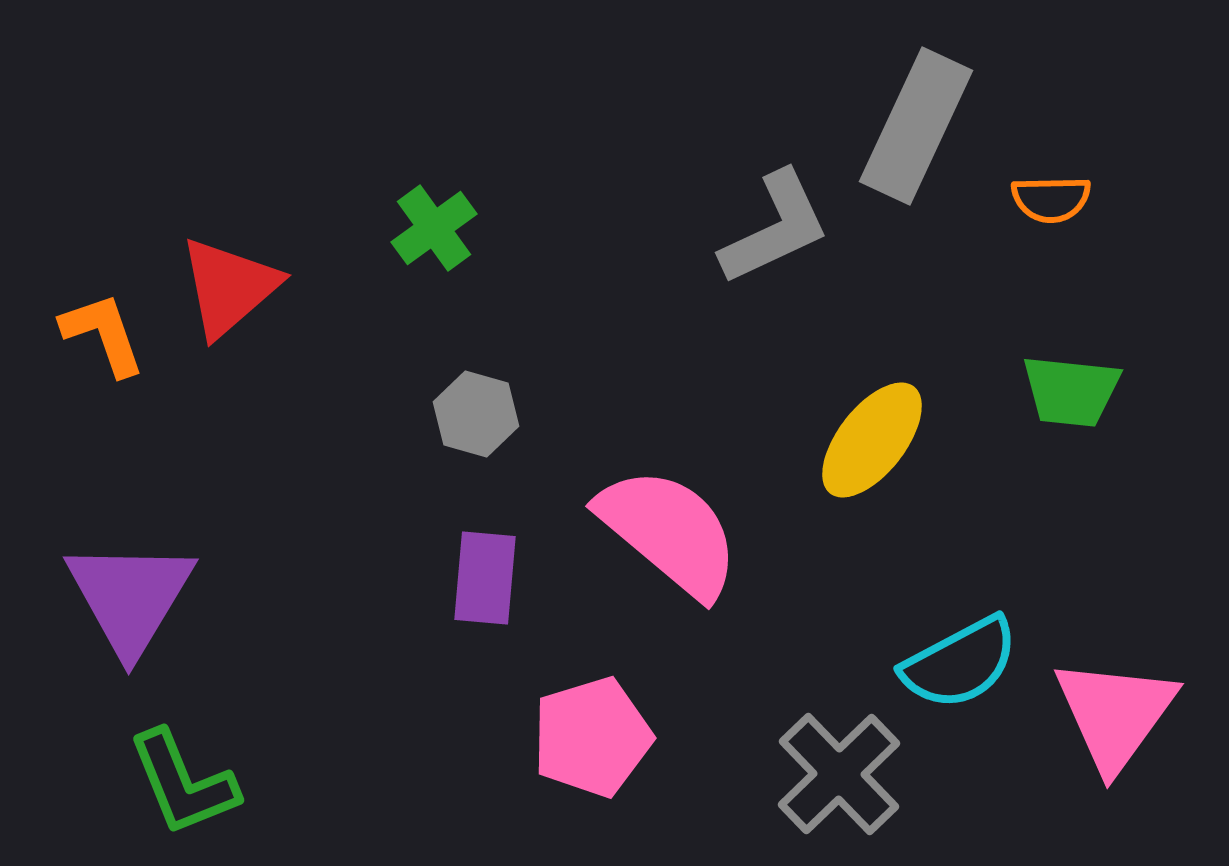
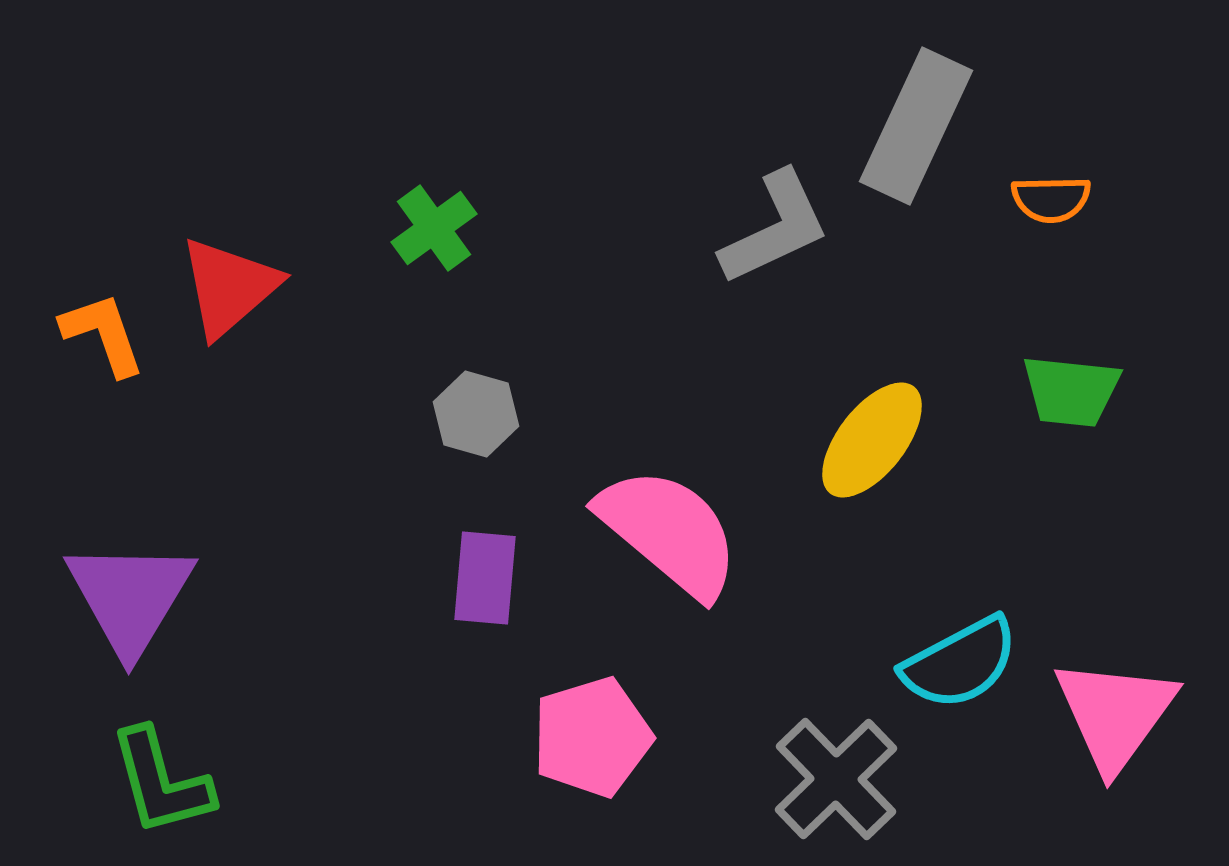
gray cross: moved 3 px left, 5 px down
green L-shape: moved 22 px left, 1 px up; rotated 7 degrees clockwise
